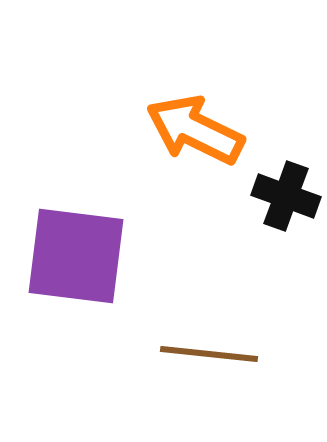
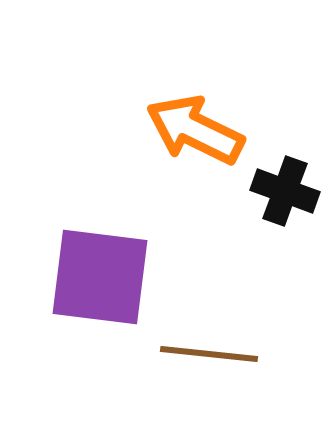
black cross: moved 1 px left, 5 px up
purple square: moved 24 px right, 21 px down
